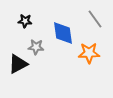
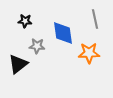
gray line: rotated 24 degrees clockwise
gray star: moved 1 px right, 1 px up
black triangle: rotated 10 degrees counterclockwise
